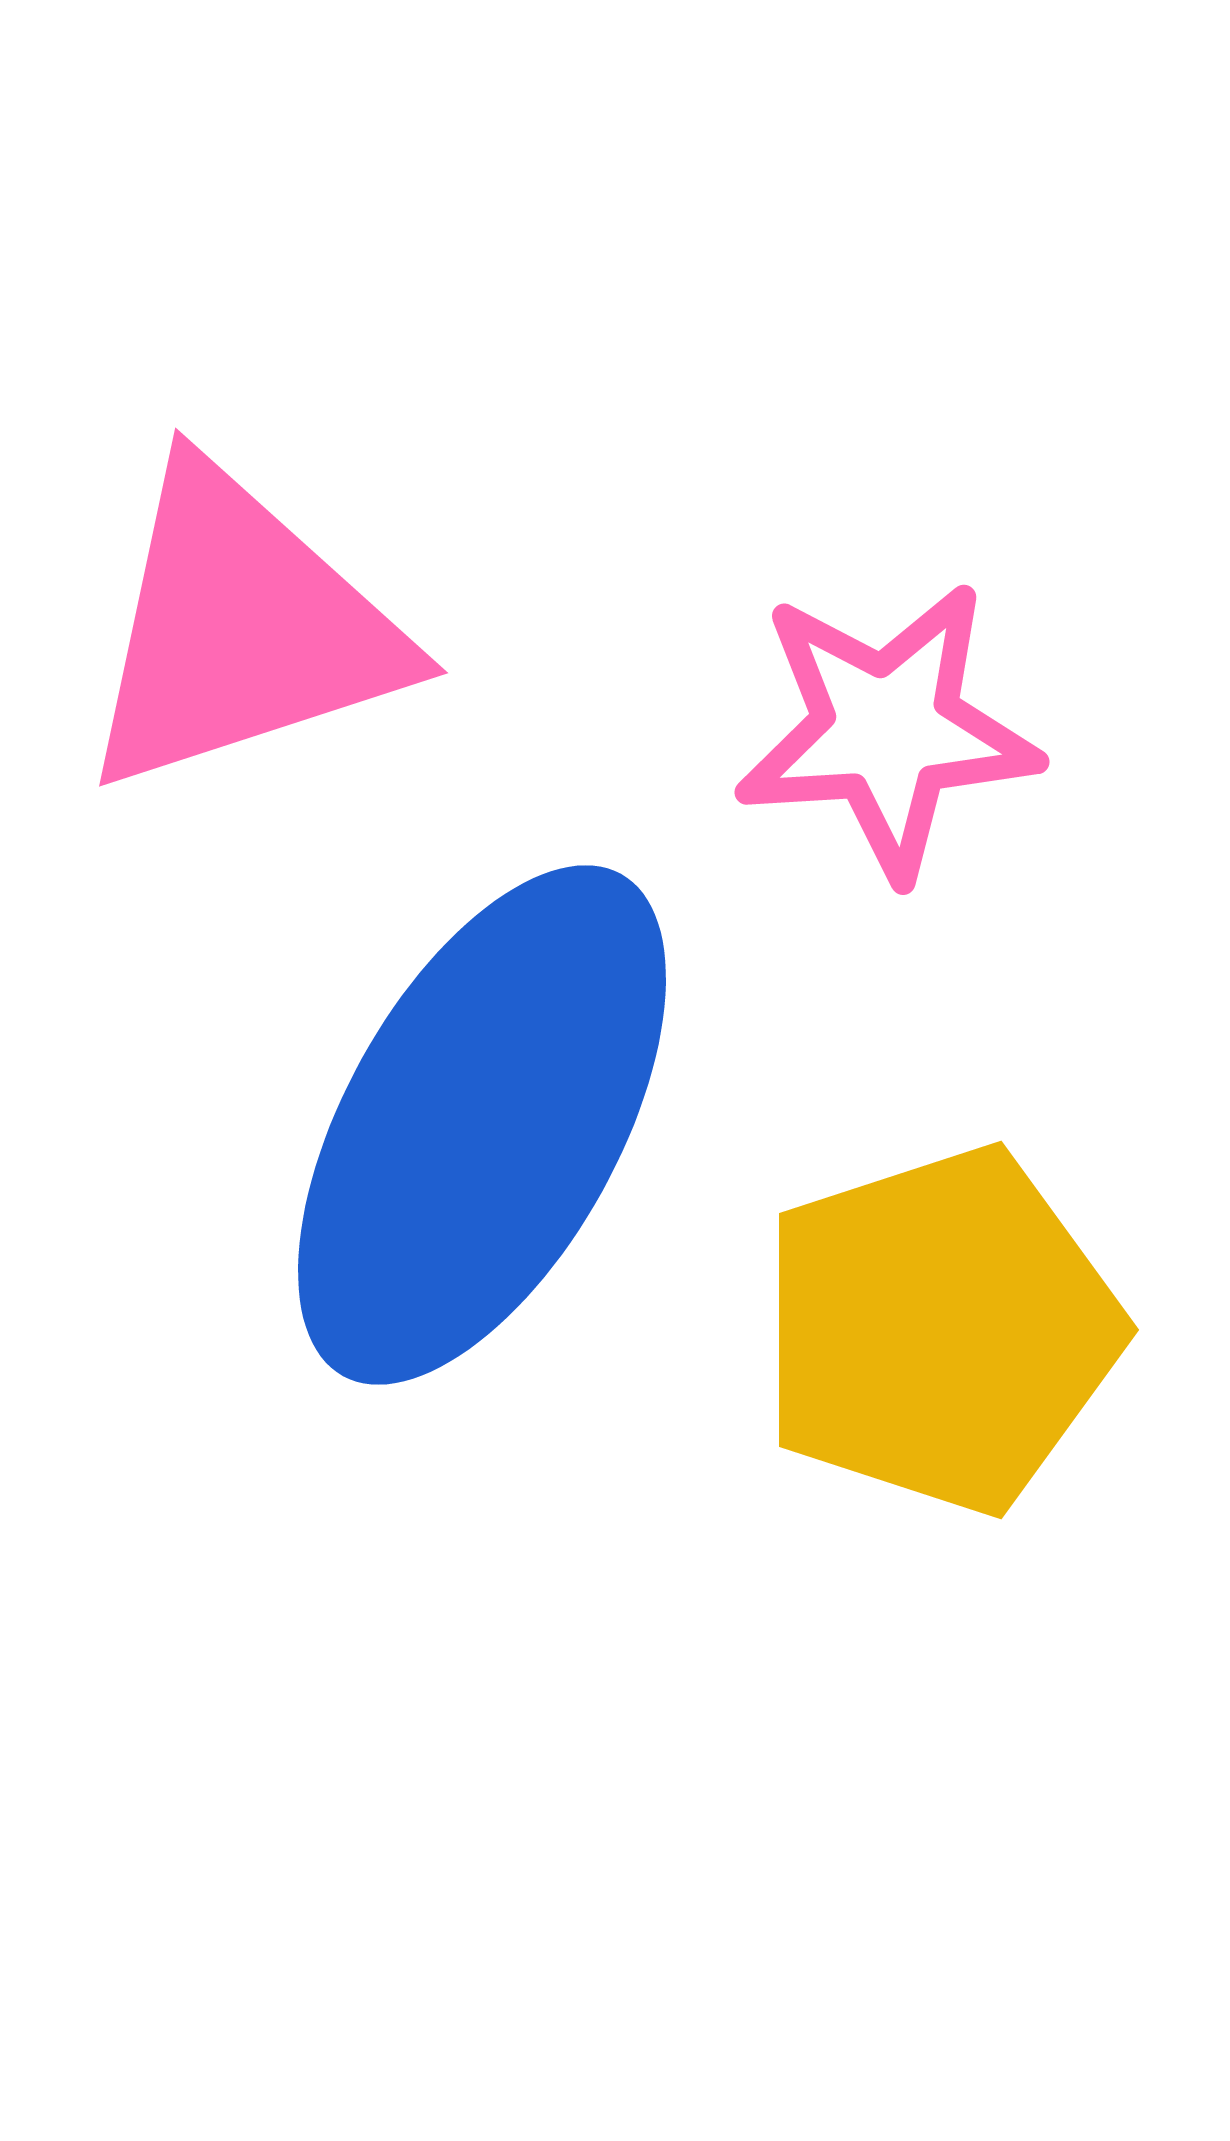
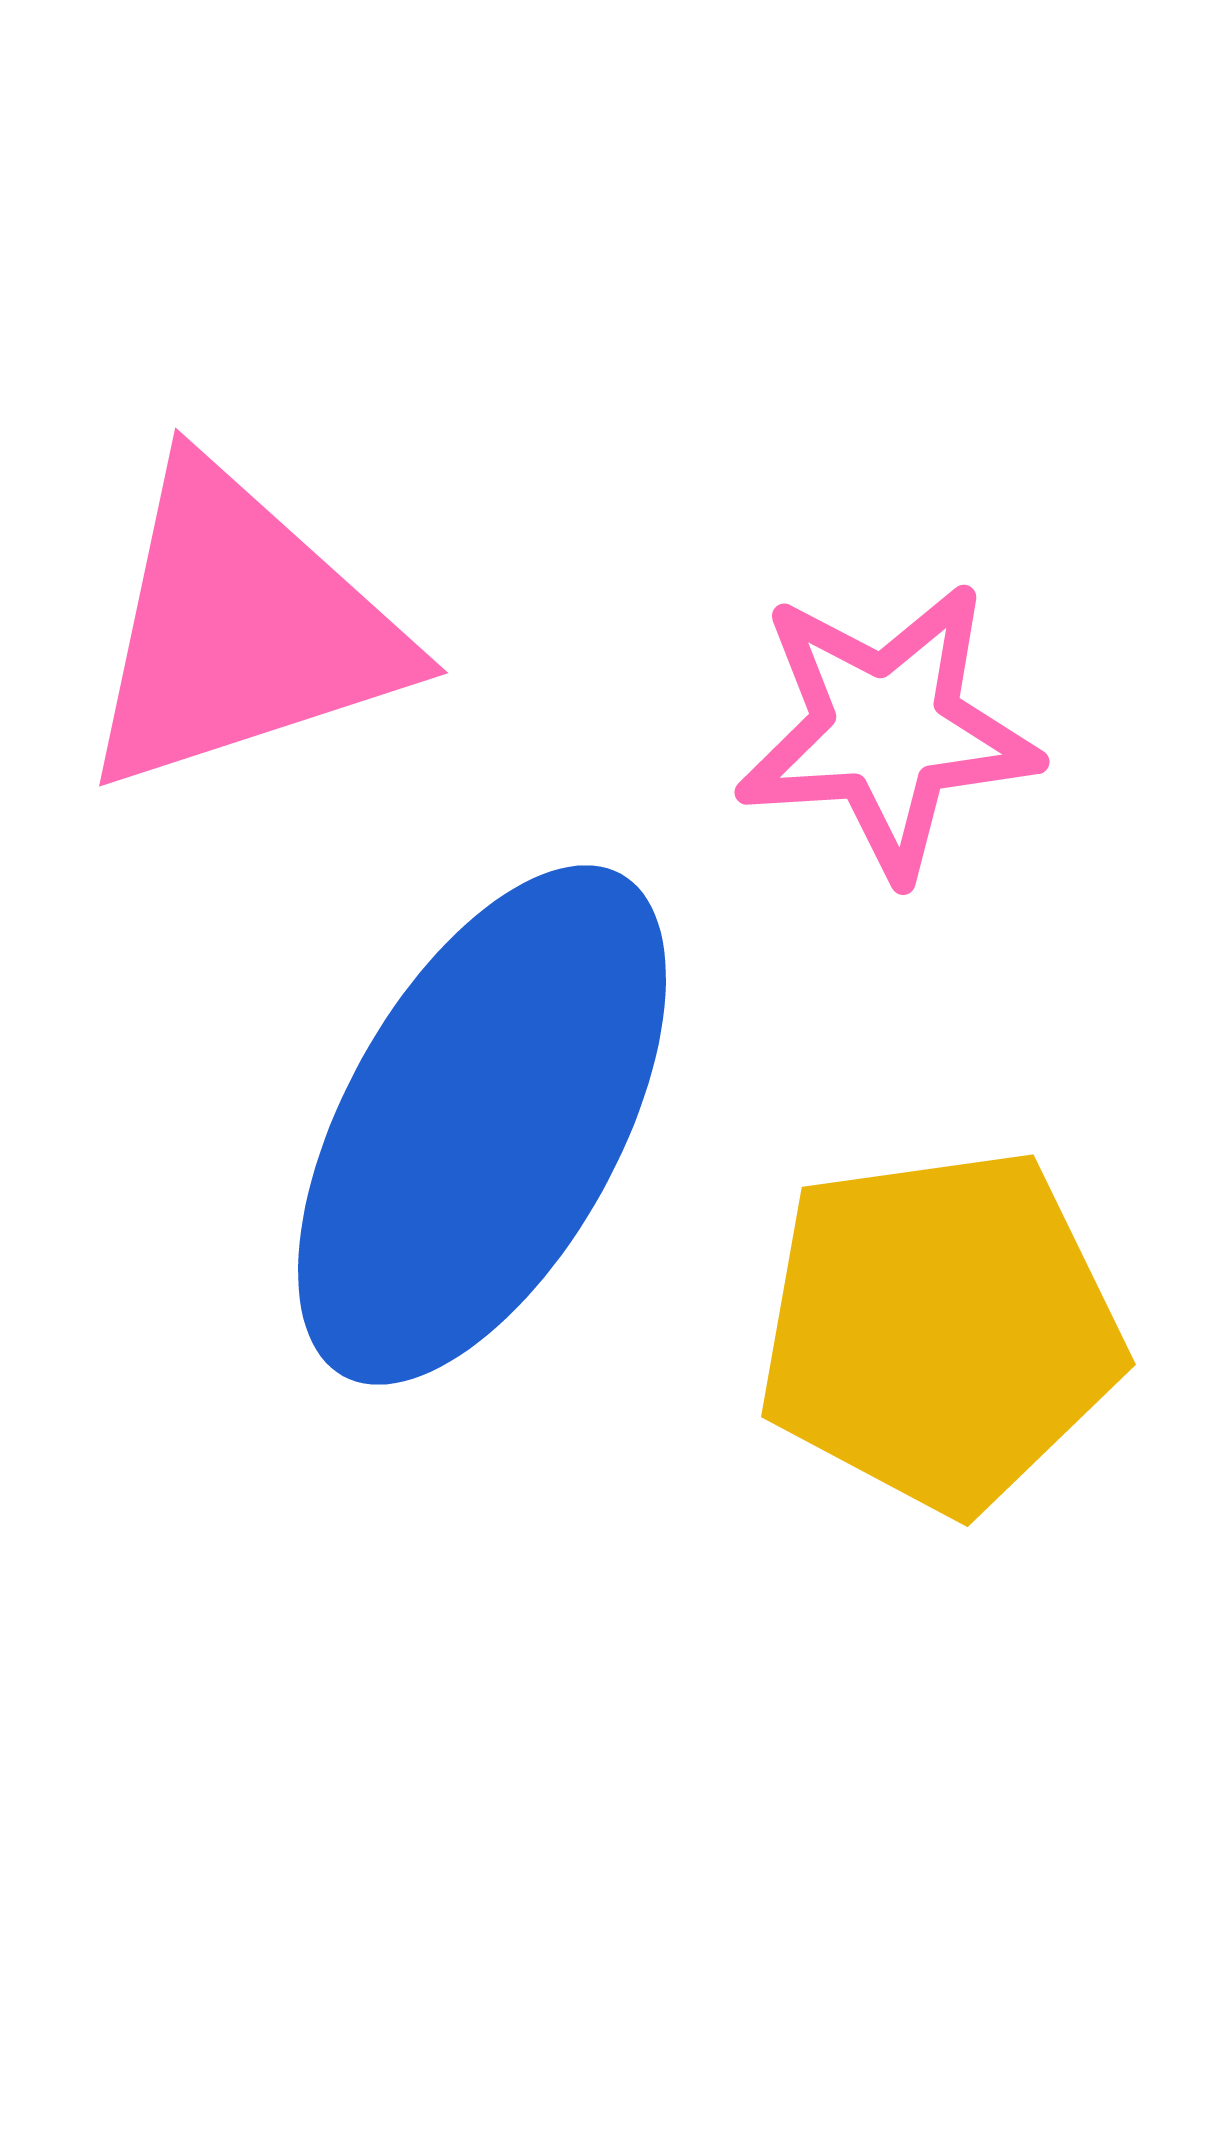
yellow pentagon: rotated 10 degrees clockwise
